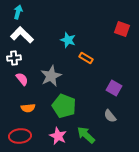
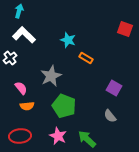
cyan arrow: moved 1 px right, 1 px up
red square: moved 3 px right
white L-shape: moved 2 px right
white cross: moved 4 px left; rotated 32 degrees counterclockwise
pink semicircle: moved 1 px left, 9 px down
orange semicircle: moved 1 px left, 2 px up
green arrow: moved 1 px right, 4 px down
